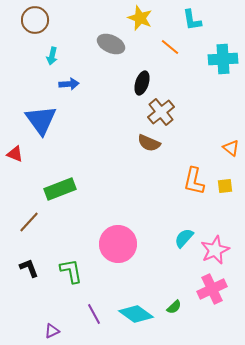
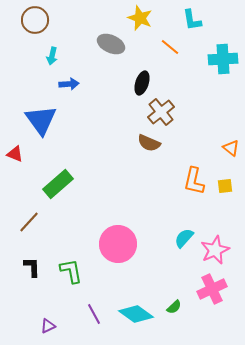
green rectangle: moved 2 px left, 5 px up; rotated 20 degrees counterclockwise
black L-shape: moved 3 px right, 1 px up; rotated 20 degrees clockwise
purple triangle: moved 4 px left, 5 px up
